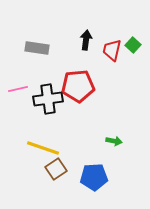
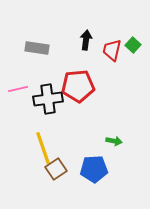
yellow line: rotated 52 degrees clockwise
blue pentagon: moved 8 px up
